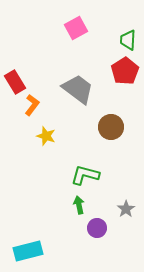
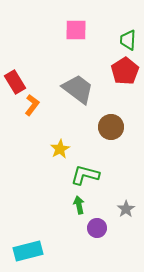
pink square: moved 2 px down; rotated 30 degrees clockwise
yellow star: moved 14 px right, 13 px down; rotated 24 degrees clockwise
